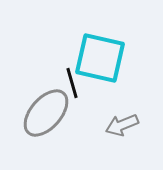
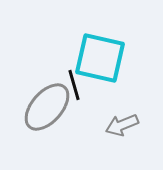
black line: moved 2 px right, 2 px down
gray ellipse: moved 1 px right, 6 px up
